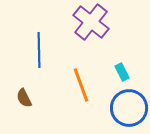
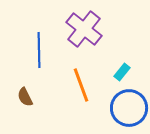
purple cross: moved 7 px left, 7 px down
cyan rectangle: rotated 66 degrees clockwise
brown semicircle: moved 1 px right, 1 px up
